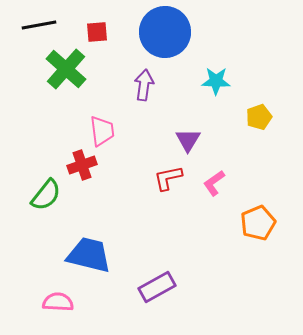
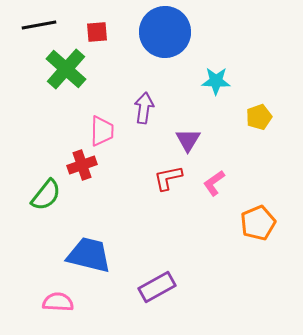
purple arrow: moved 23 px down
pink trapezoid: rotated 8 degrees clockwise
